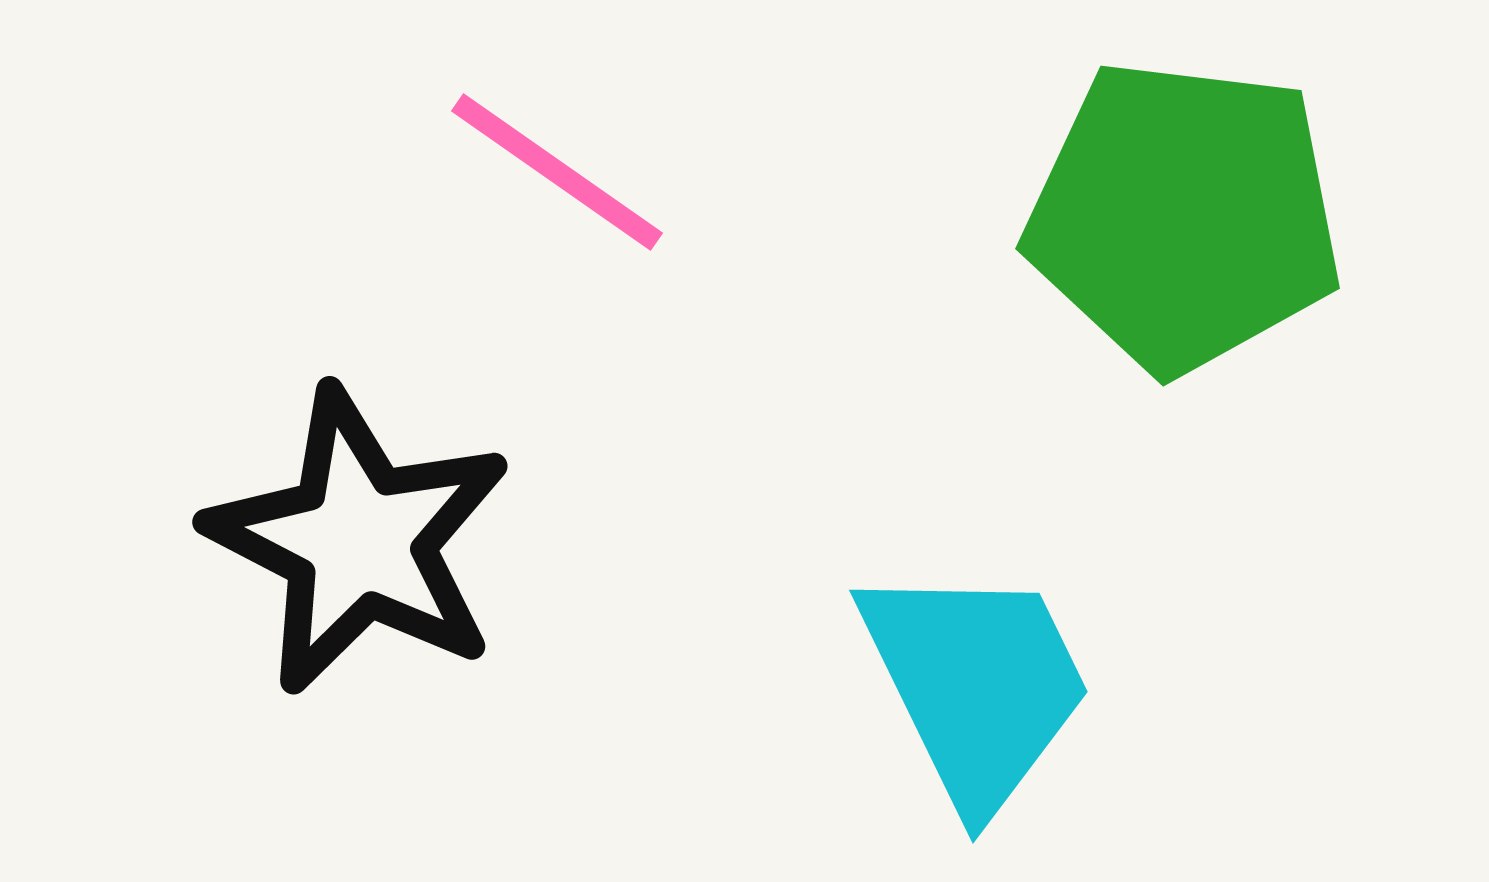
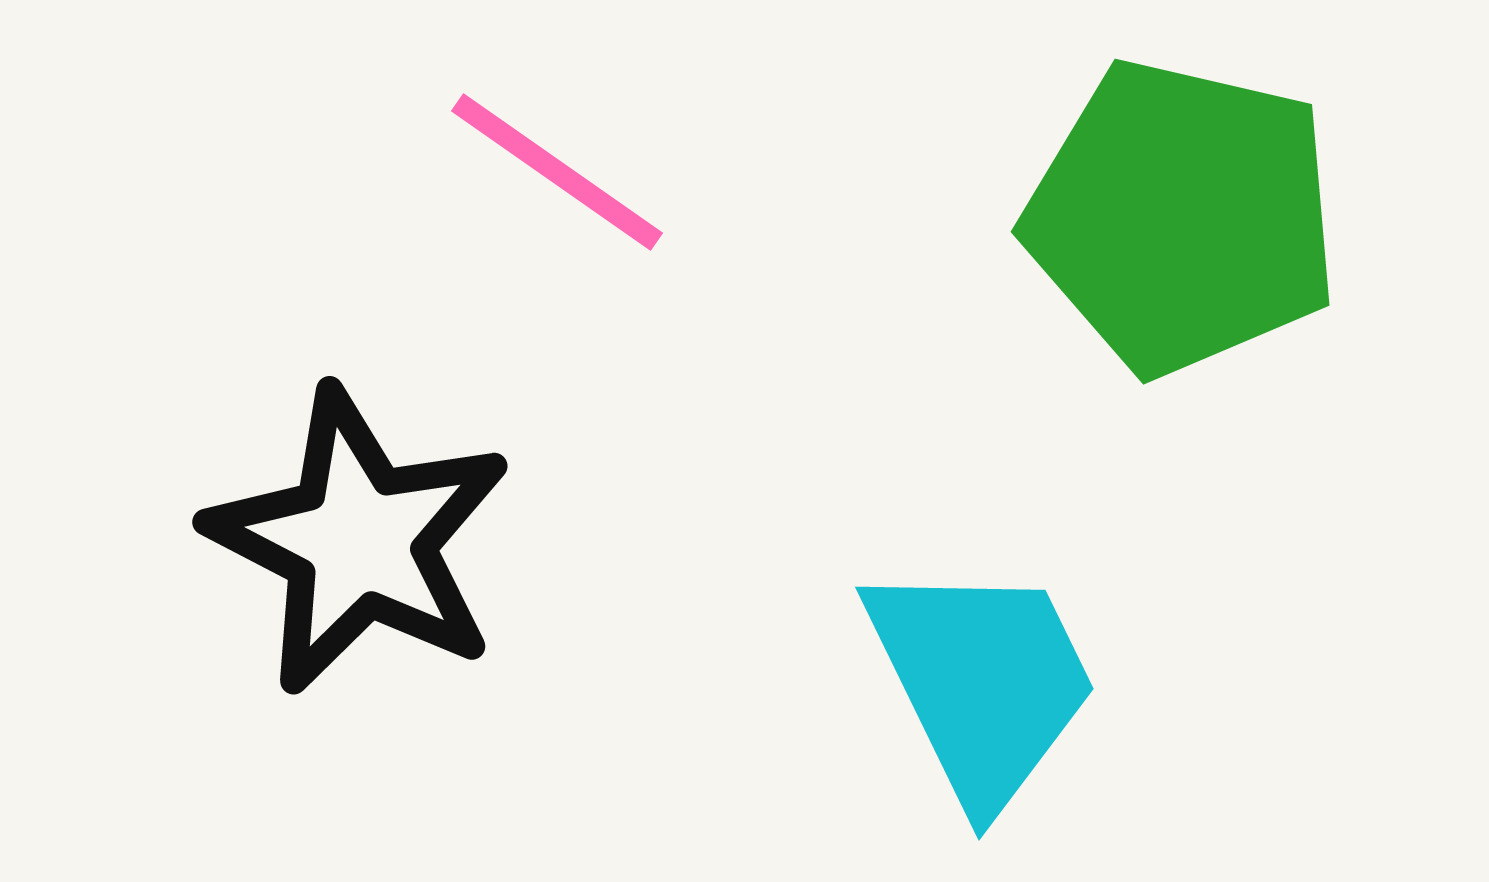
green pentagon: moved 2 px left, 1 px down; rotated 6 degrees clockwise
cyan trapezoid: moved 6 px right, 3 px up
